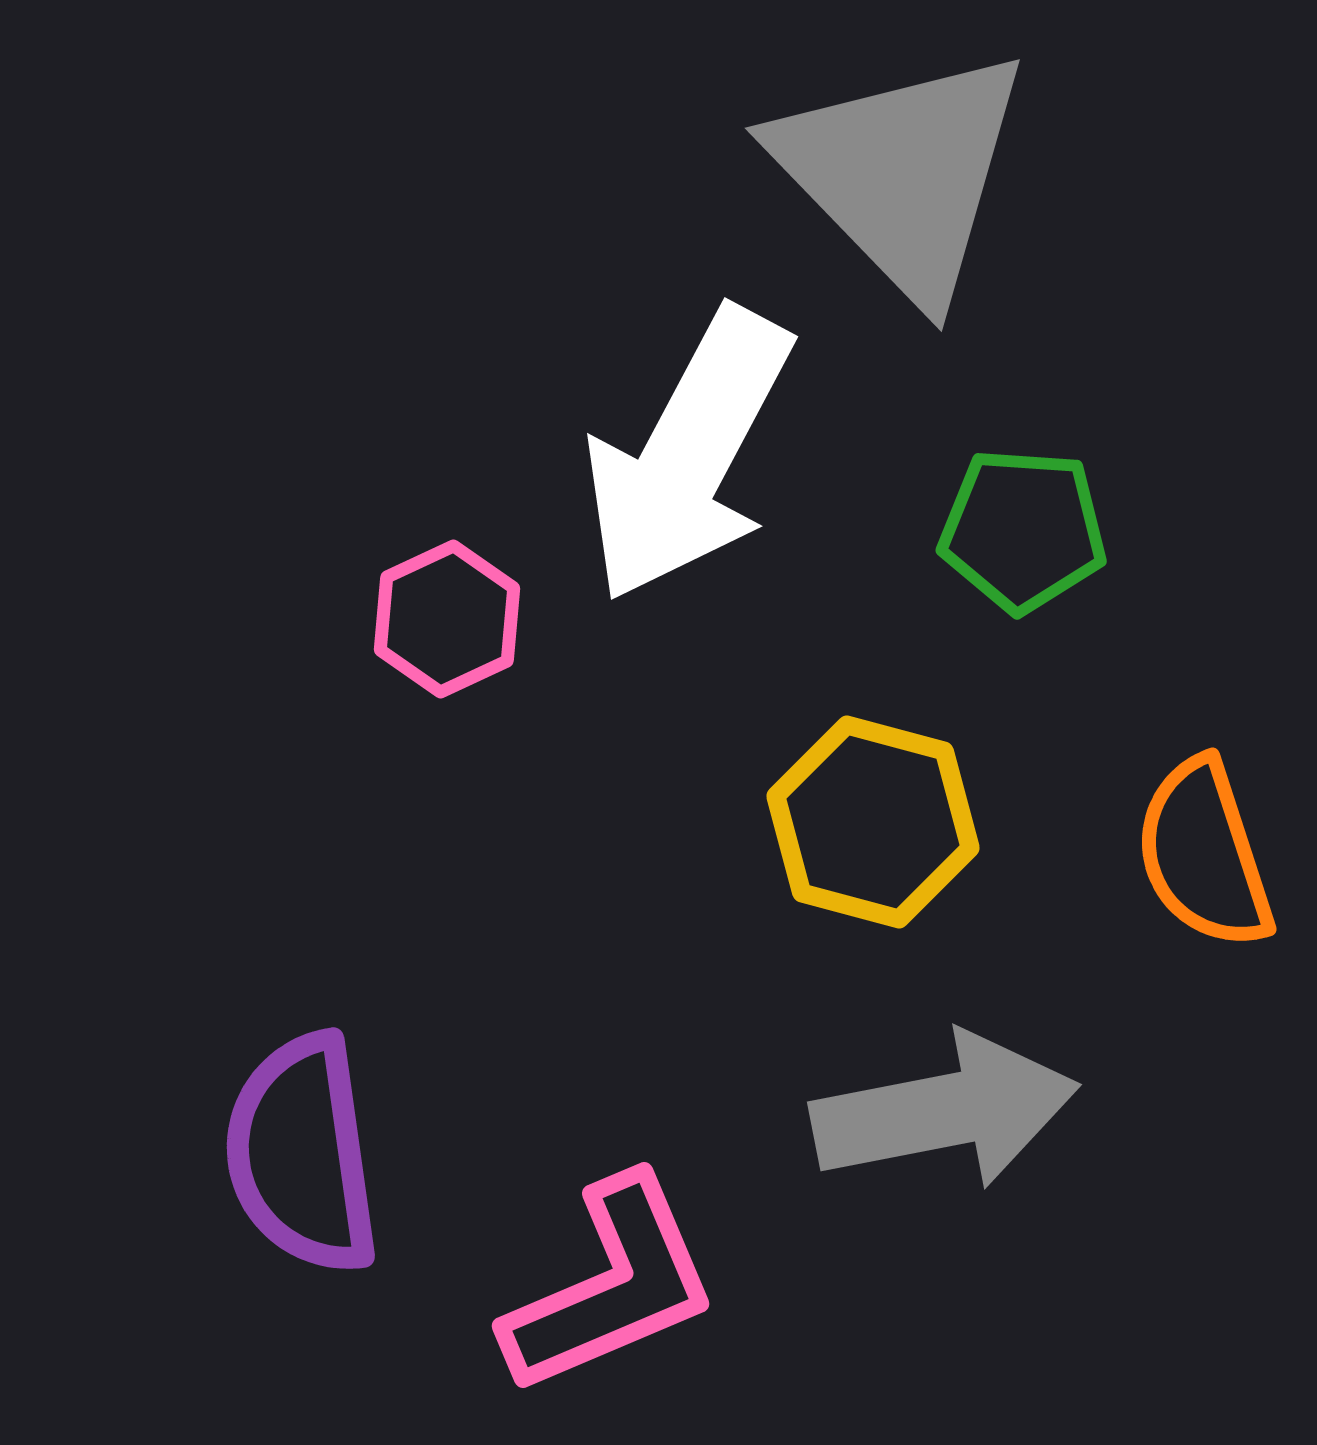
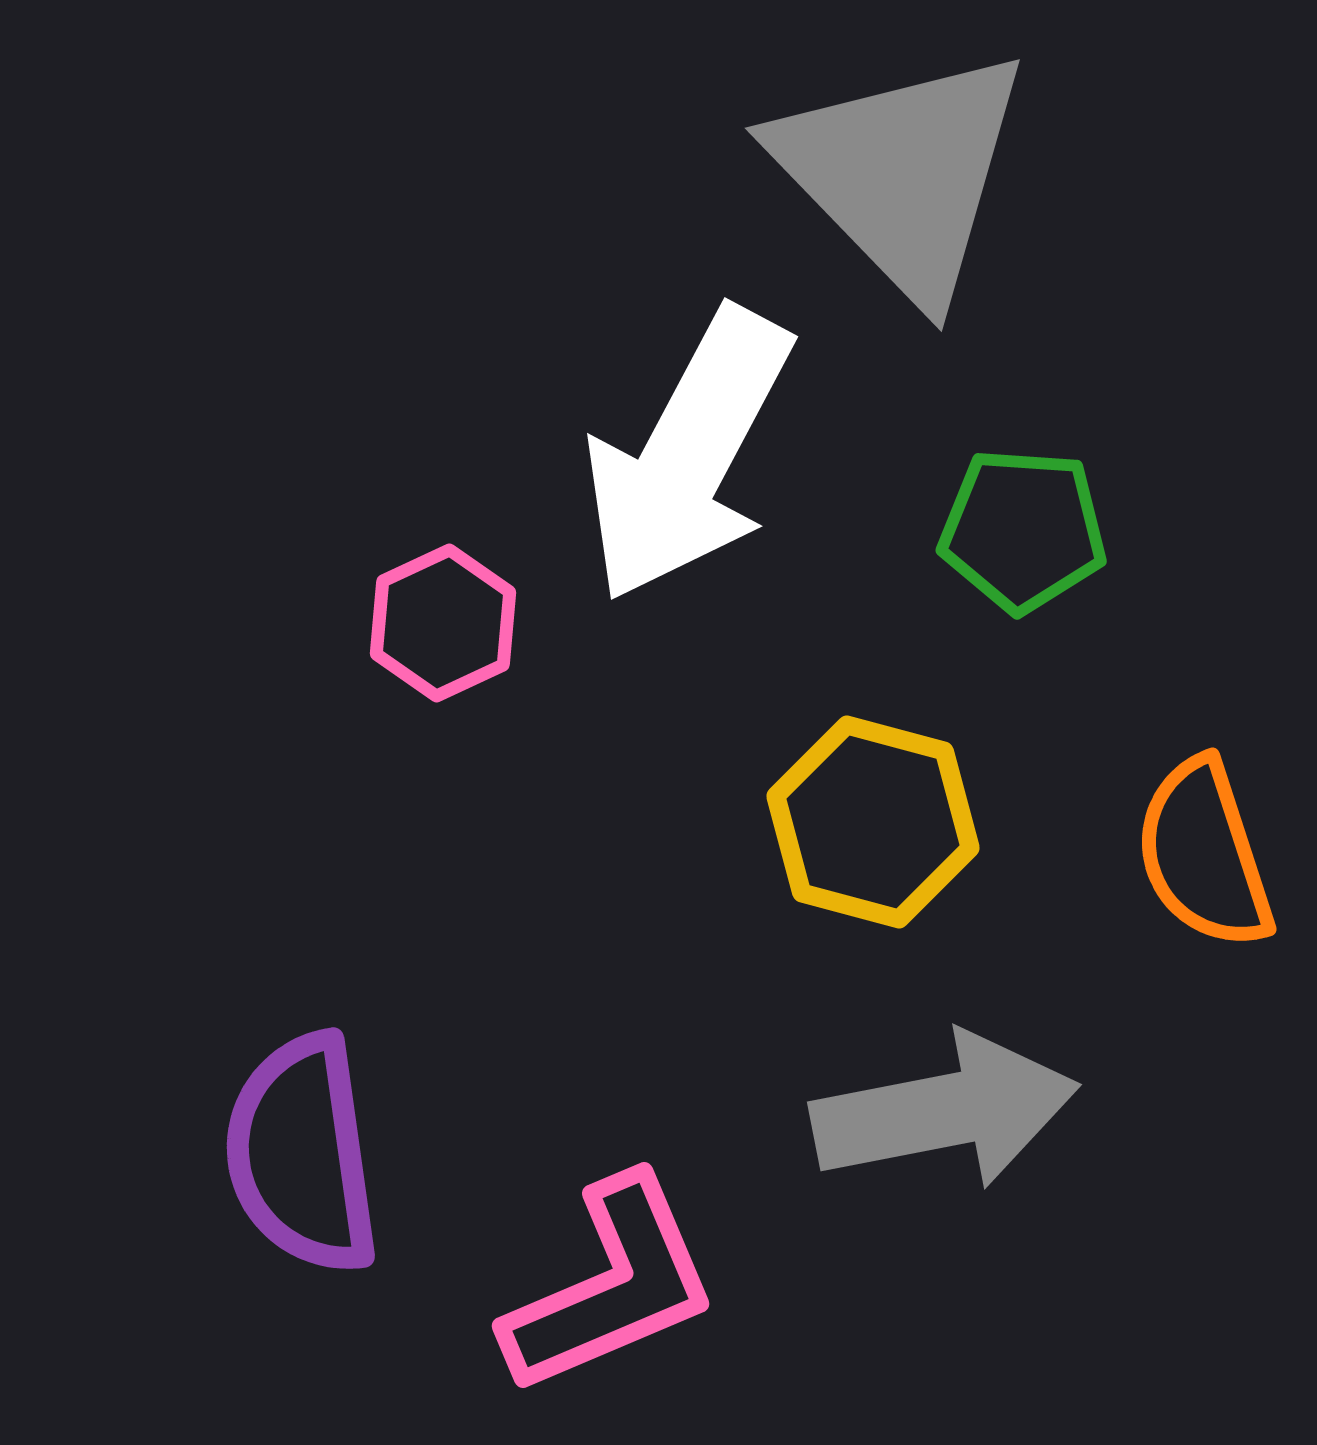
pink hexagon: moved 4 px left, 4 px down
